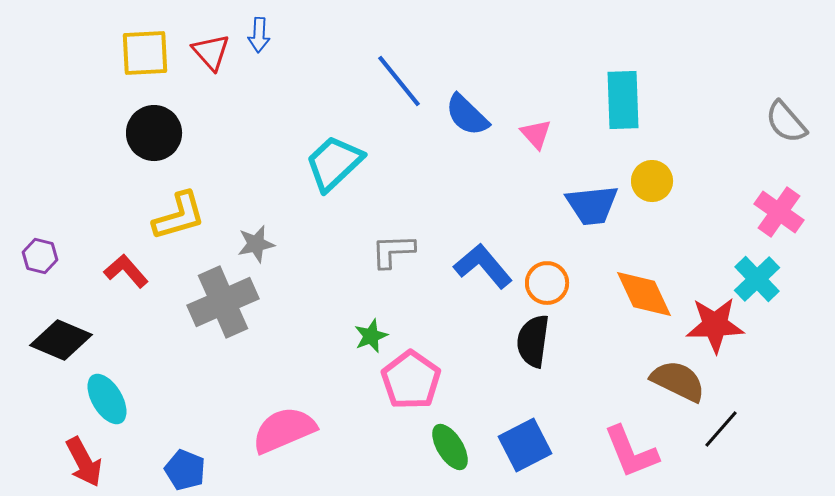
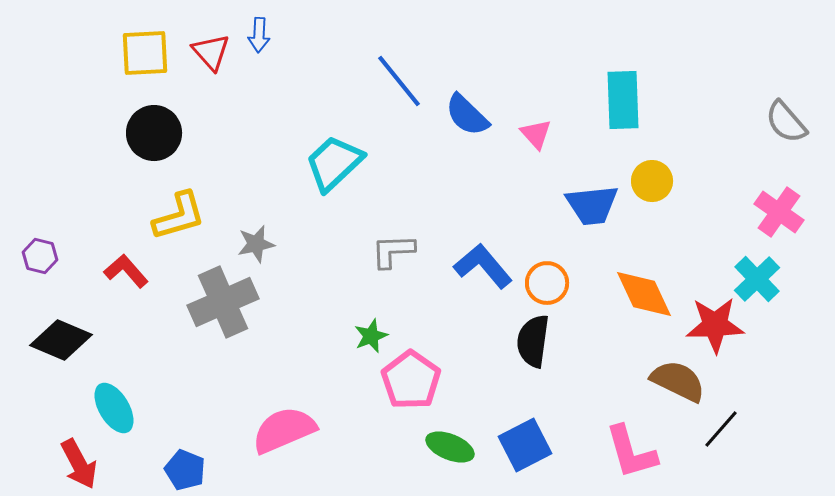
cyan ellipse: moved 7 px right, 9 px down
green ellipse: rotated 36 degrees counterclockwise
pink L-shape: rotated 6 degrees clockwise
red arrow: moved 5 px left, 2 px down
